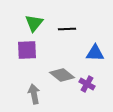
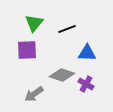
black line: rotated 18 degrees counterclockwise
blue triangle: moved 8 px left
gray diamond: rotated 20 degrees counterclockwise
purple cross: moved 1 px left
gray arrow: rotated 114 degrees counterclockwise
